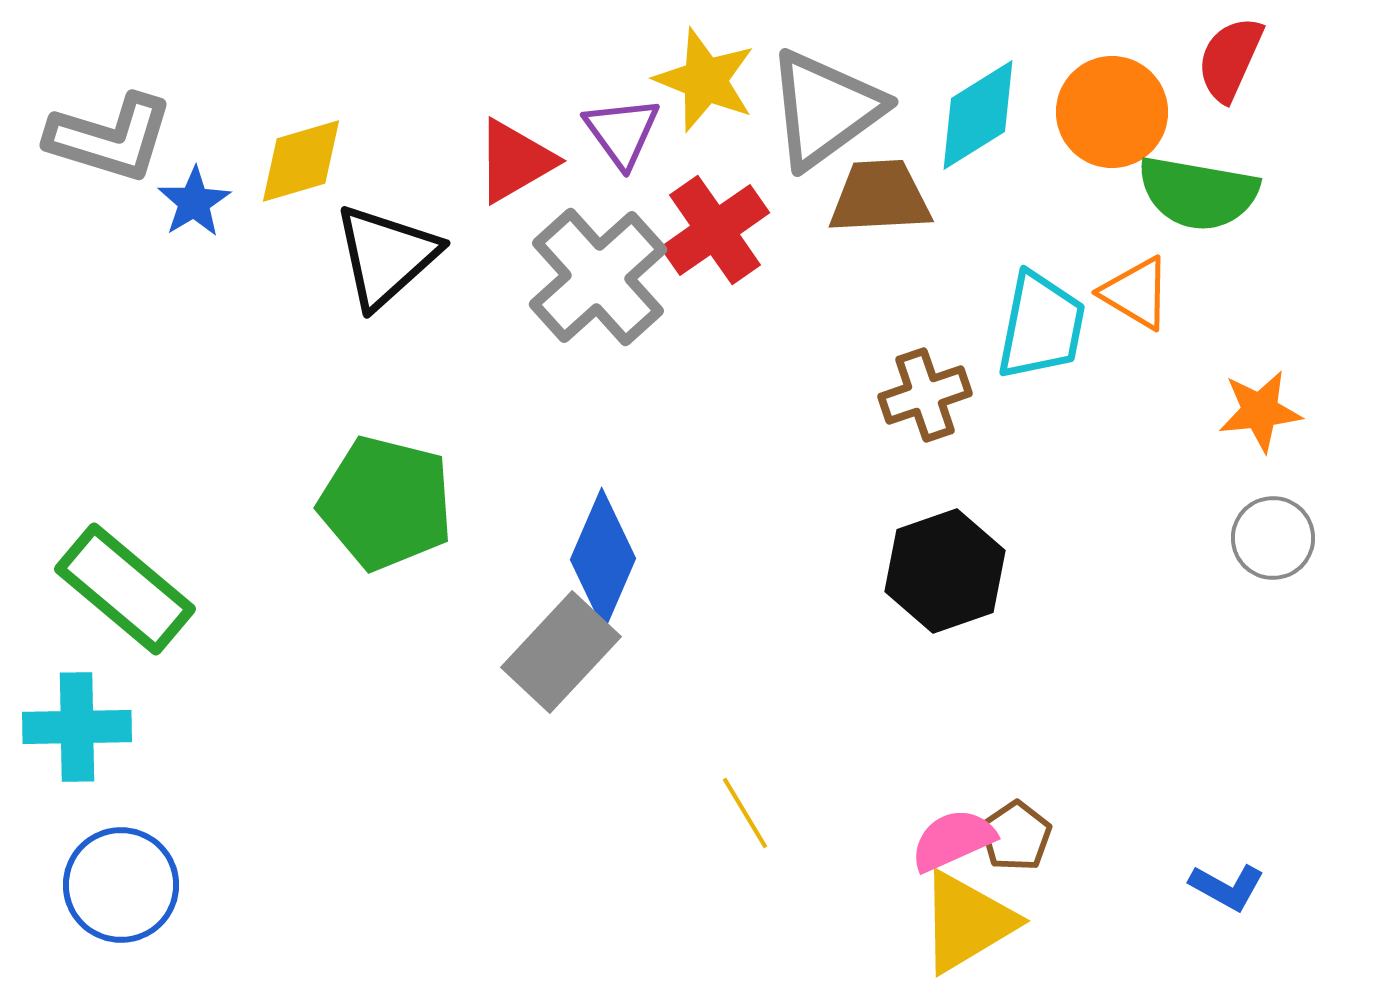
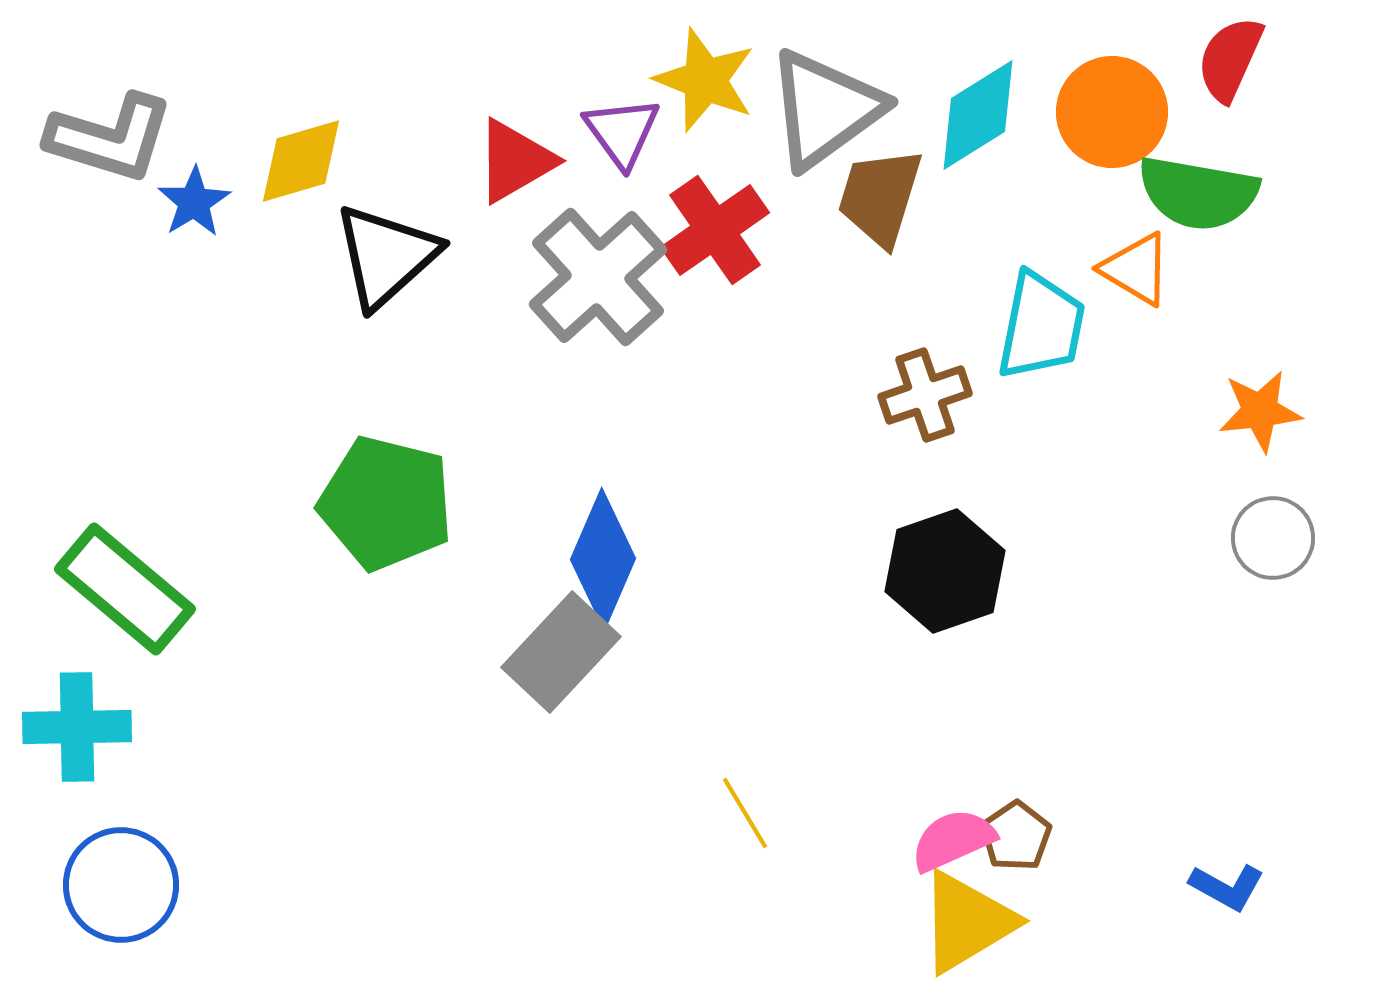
brown trapezoid: rotated 70 degrees counterclockwise
orange triangle: moved 24 px up
